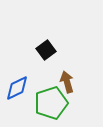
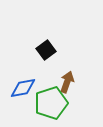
brown arrow: rotated 35 degrees clockwise
blue diamond: moved 6 px right; rotated 16 degrees clockwise
